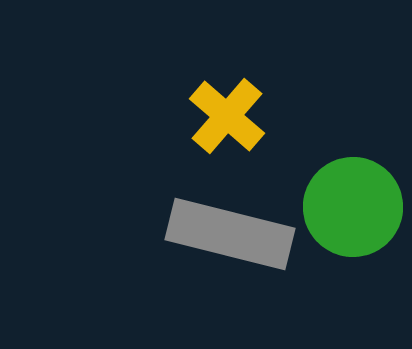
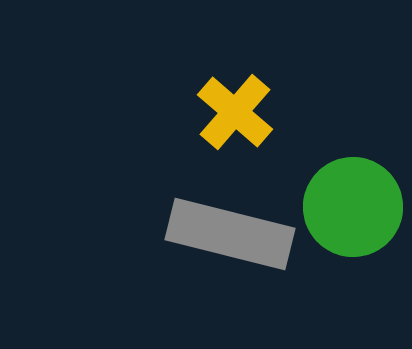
yellow cross: moved 8 px right, 4 px up
